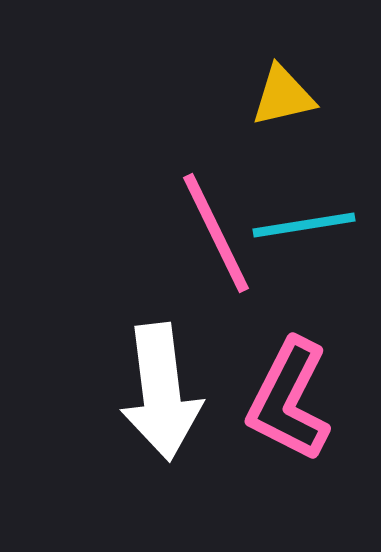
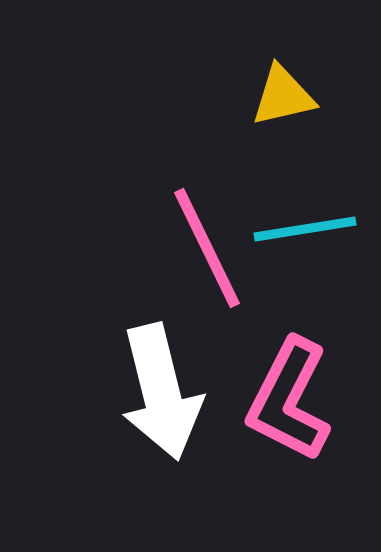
cyan line: moved 1 px right, 4 px down
pink line: moved 9 px left, 15 px down
white arrow: rotated 7 degrees counterclockwise
